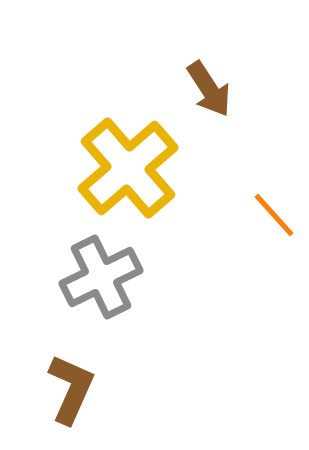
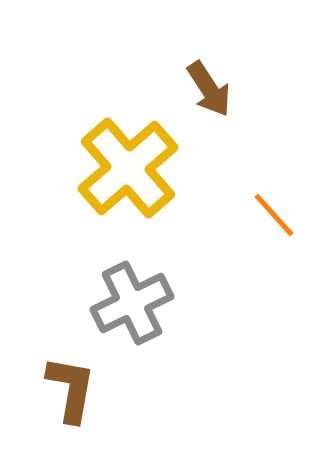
gray cross: moved 31 px right, 26 px down
brown L-shape: rotated 14 degrees counterclockwise
